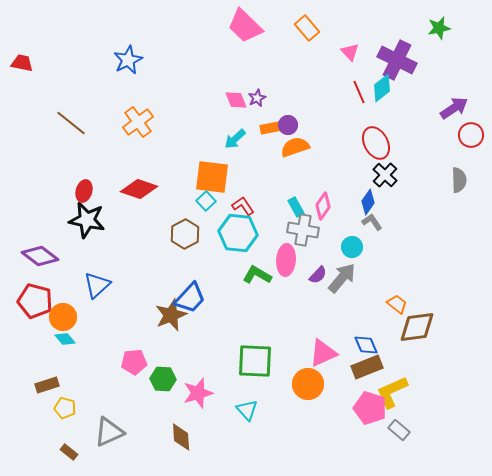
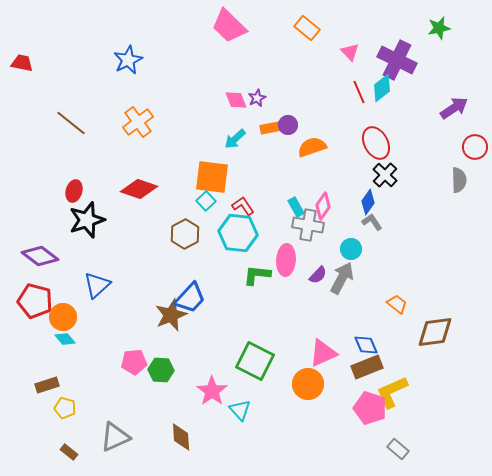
pink trapezoid at (245, 26): moved 16 px left
orange rectangle at (307, 28): rotated 10 degrees counterclockwise
red circle at (471, 135): moved 4 px right, 12 px down
orange semicircle at (295, 147): moved 17 px right
red ellipse at (84, 191): moved 10 px left
black star at (87, 220): rotated 30 degrees counterclockwise
gray cross at (303, 230): moved 5 px right, 5 px up
cyan circle at (352, 247): moved 1 px left, 2 px down
green L-shape at (257, 275): rotated 24 degrees counterclockwise
gray arrow at (342, 278): rotated 12 degrees counterclockwise
brown diamond at (417, 327): moved 18 px right, 5 px down
green square at (255, 361): rotated 24 degrees clockwise
green hexagon at (163, 379): moved 2 px left, 9 px up
pink star at (198, 393): moved 14 px right, 2 px up; rotated 20 degrees counterclockwise
cyan triangle at (247, 410): moved 7 px left
gray rectangle at (399, 430): moved 1 px left, 19 px down
gray triangle at (109, 432): moved 6 px right, 5 px down
